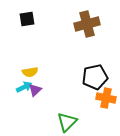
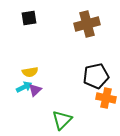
black square: moved 2 px right, 1 px up
black pentagon: moved 1 px right, 1 px up
green triangle: moved 5 px left, 2 px up
